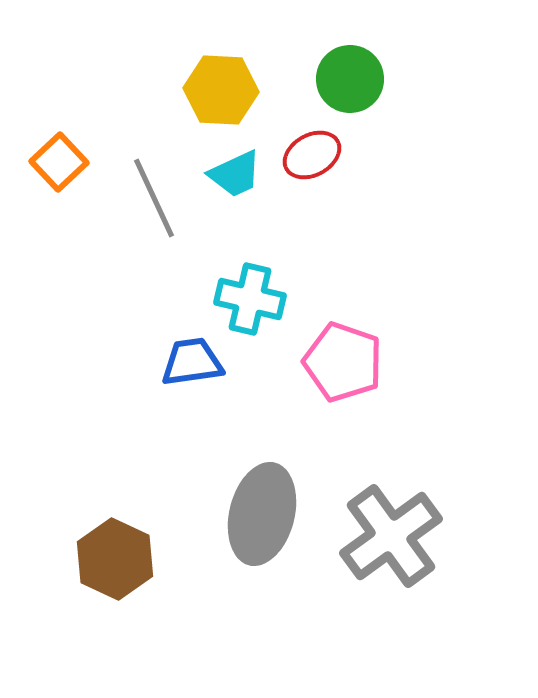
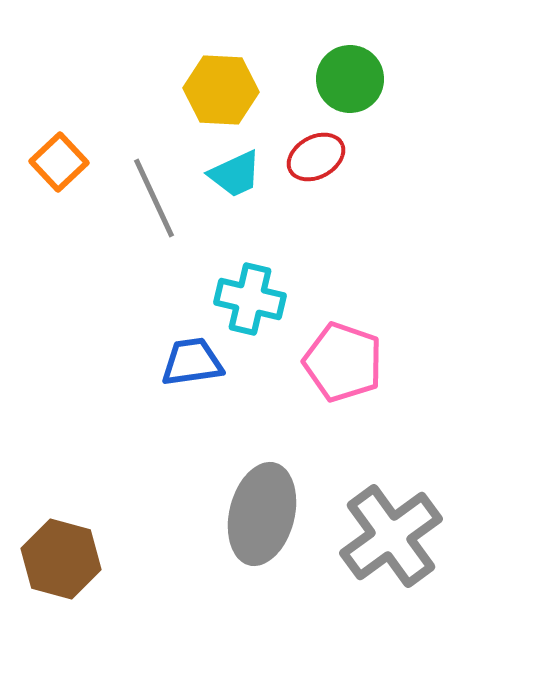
red ellipse: moved 4 px right, 2 px down
brown hexagon: moved 54 px left; rotated 10 degrees counterclockwise
